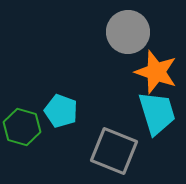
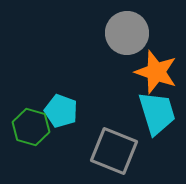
gray circle: moved 1 px left, 1 px down
green hexagon: moved 9 px right
